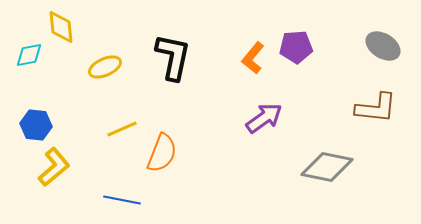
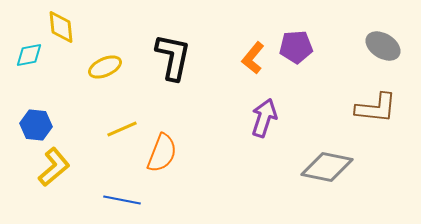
purple arrow: rotated 36 degrees counterclockwise
